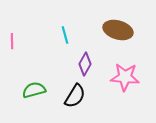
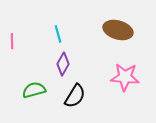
cyan line: moved 7 px left, 1 px up
purple diamond: moved 22 px left
